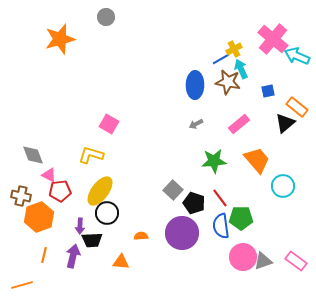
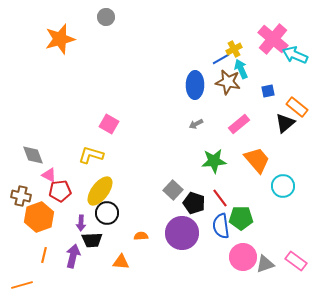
cyan arrow at (297, 56): moved 2 px left, 1 px up
purple arrow at (80, 226): moved 1 px right, 3 px up
gray triangle at (263, 261): moved 2 px right, 3 px down
